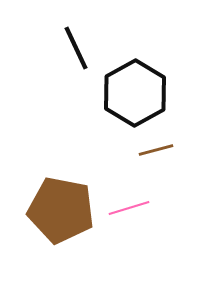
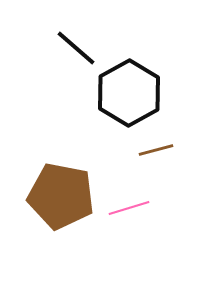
black line: rotated 24 degrees counterclockwise
black hexagon: moved 6 px left
brown pentagon: moved 14 px up
